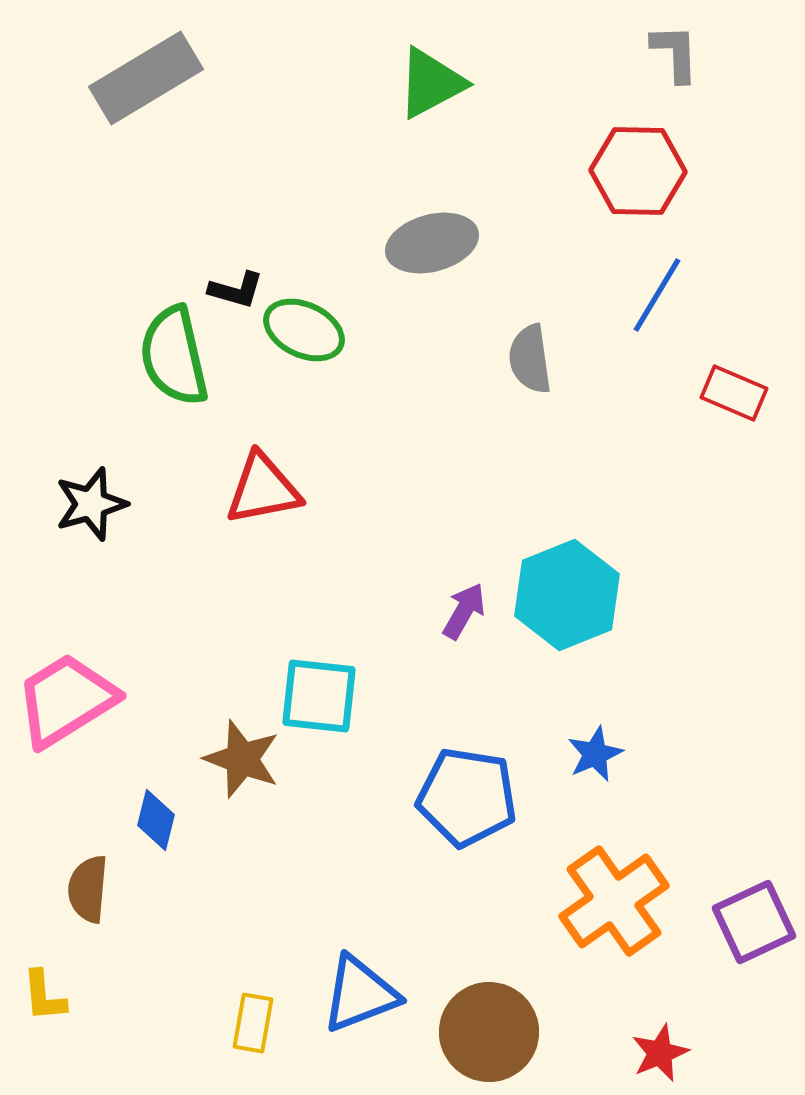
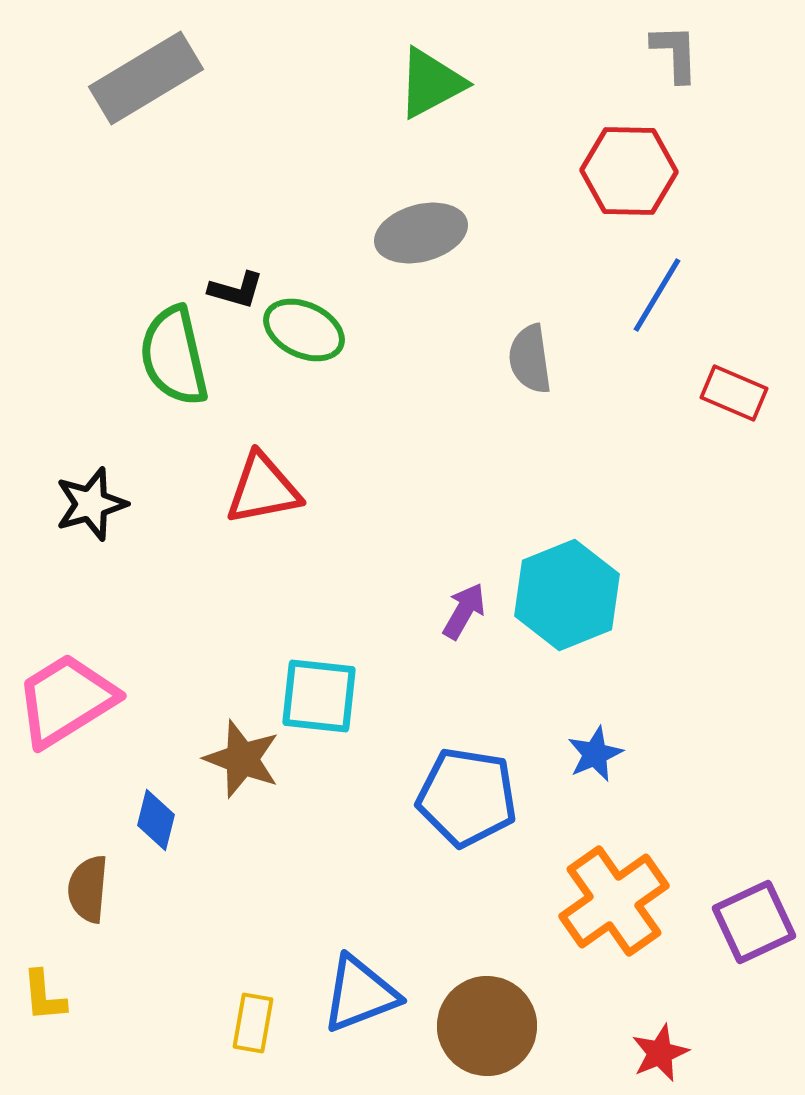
red hexagon: moved 9 px left
gray ellipse: moved 11 px left, 10 px up
brown circle: moved 2 px left, 6 px up
